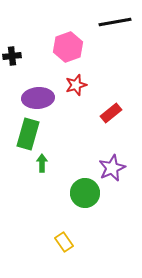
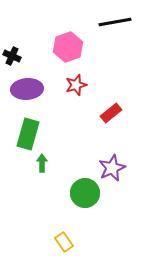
black cross: rotated 30 degrees clockwise
purple ellipse: moved 11 px left, 9 px up
